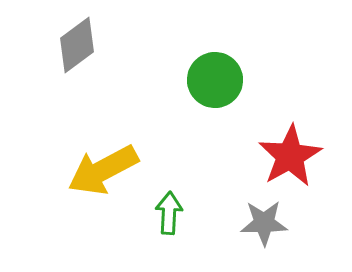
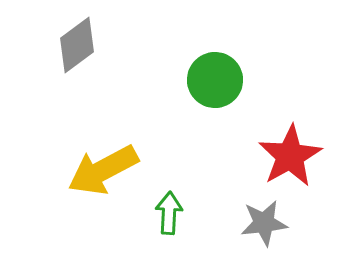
gray star: rotated 6 degrees counterclockwise
